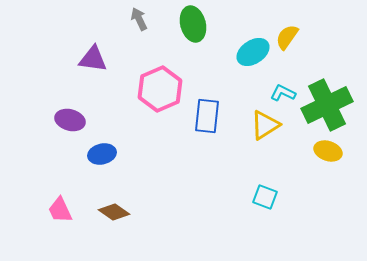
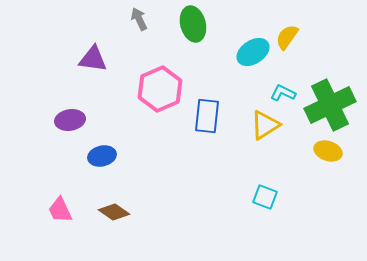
green cross: moved 3 px right
purple ellipse: rotated 24 degrees counterclockwise
blue ellipse: moved 2 px down
